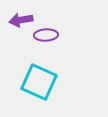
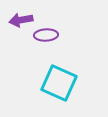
cyan square: moved 20 px right, 1 px down
